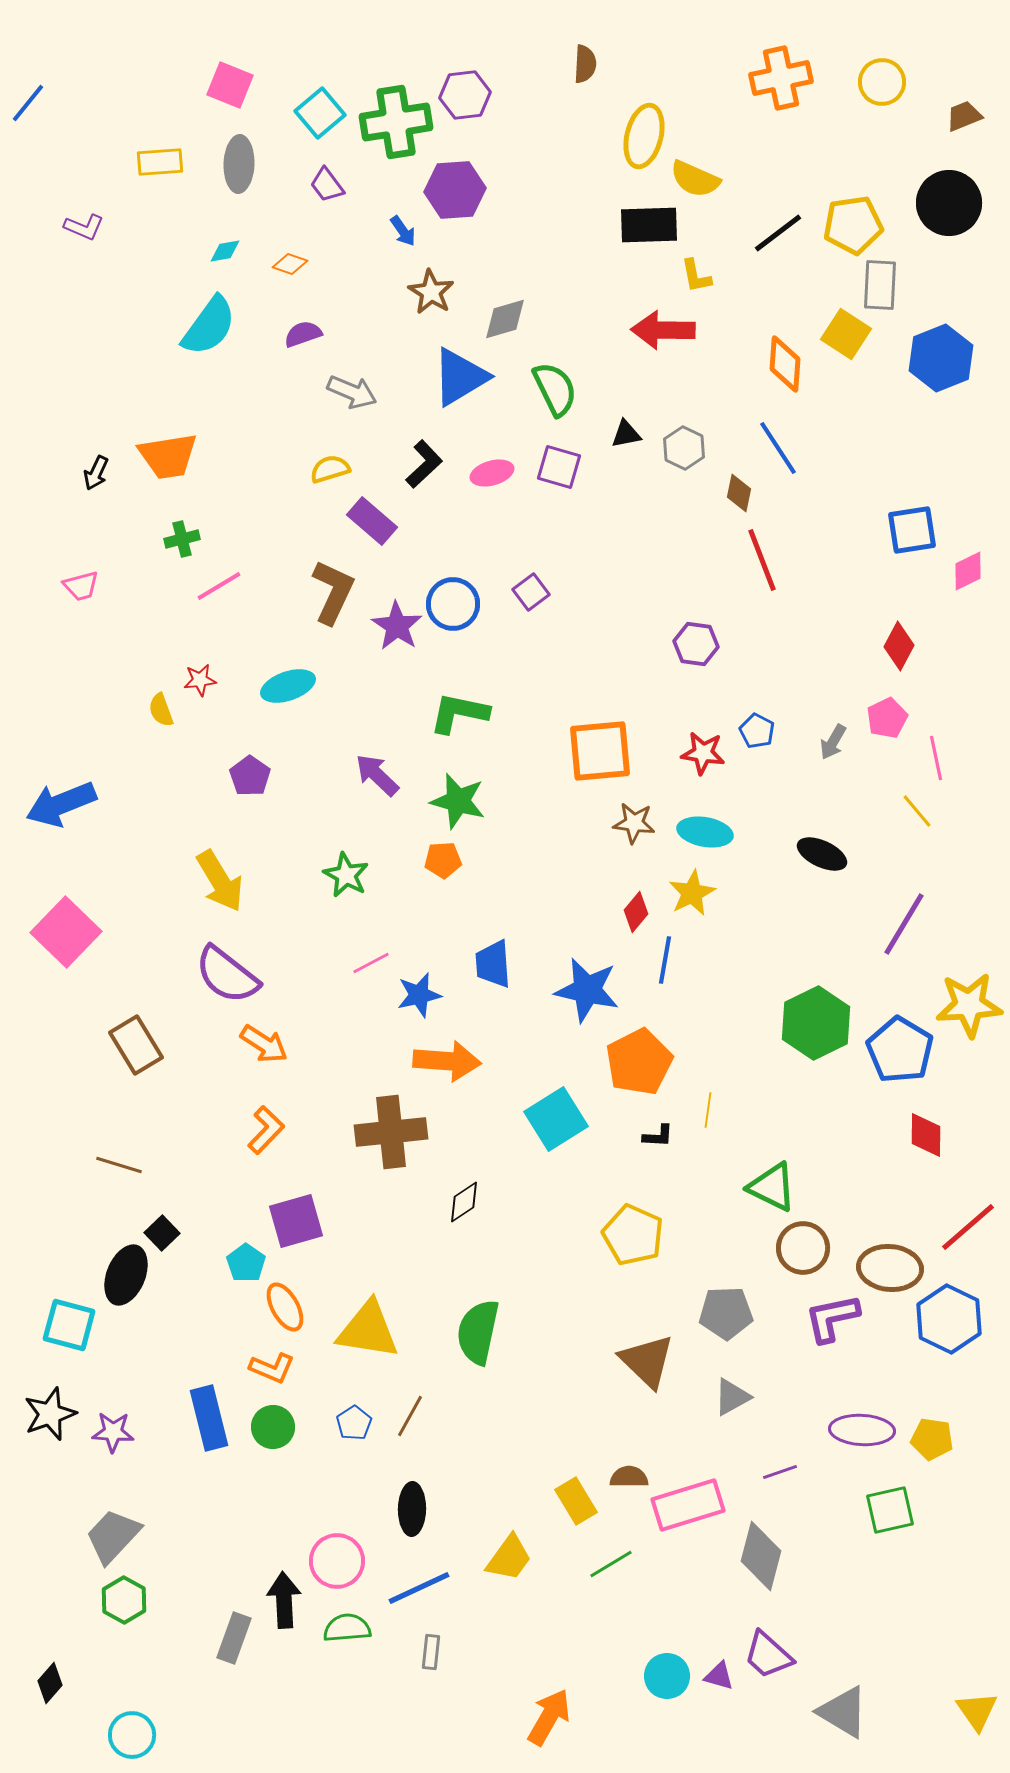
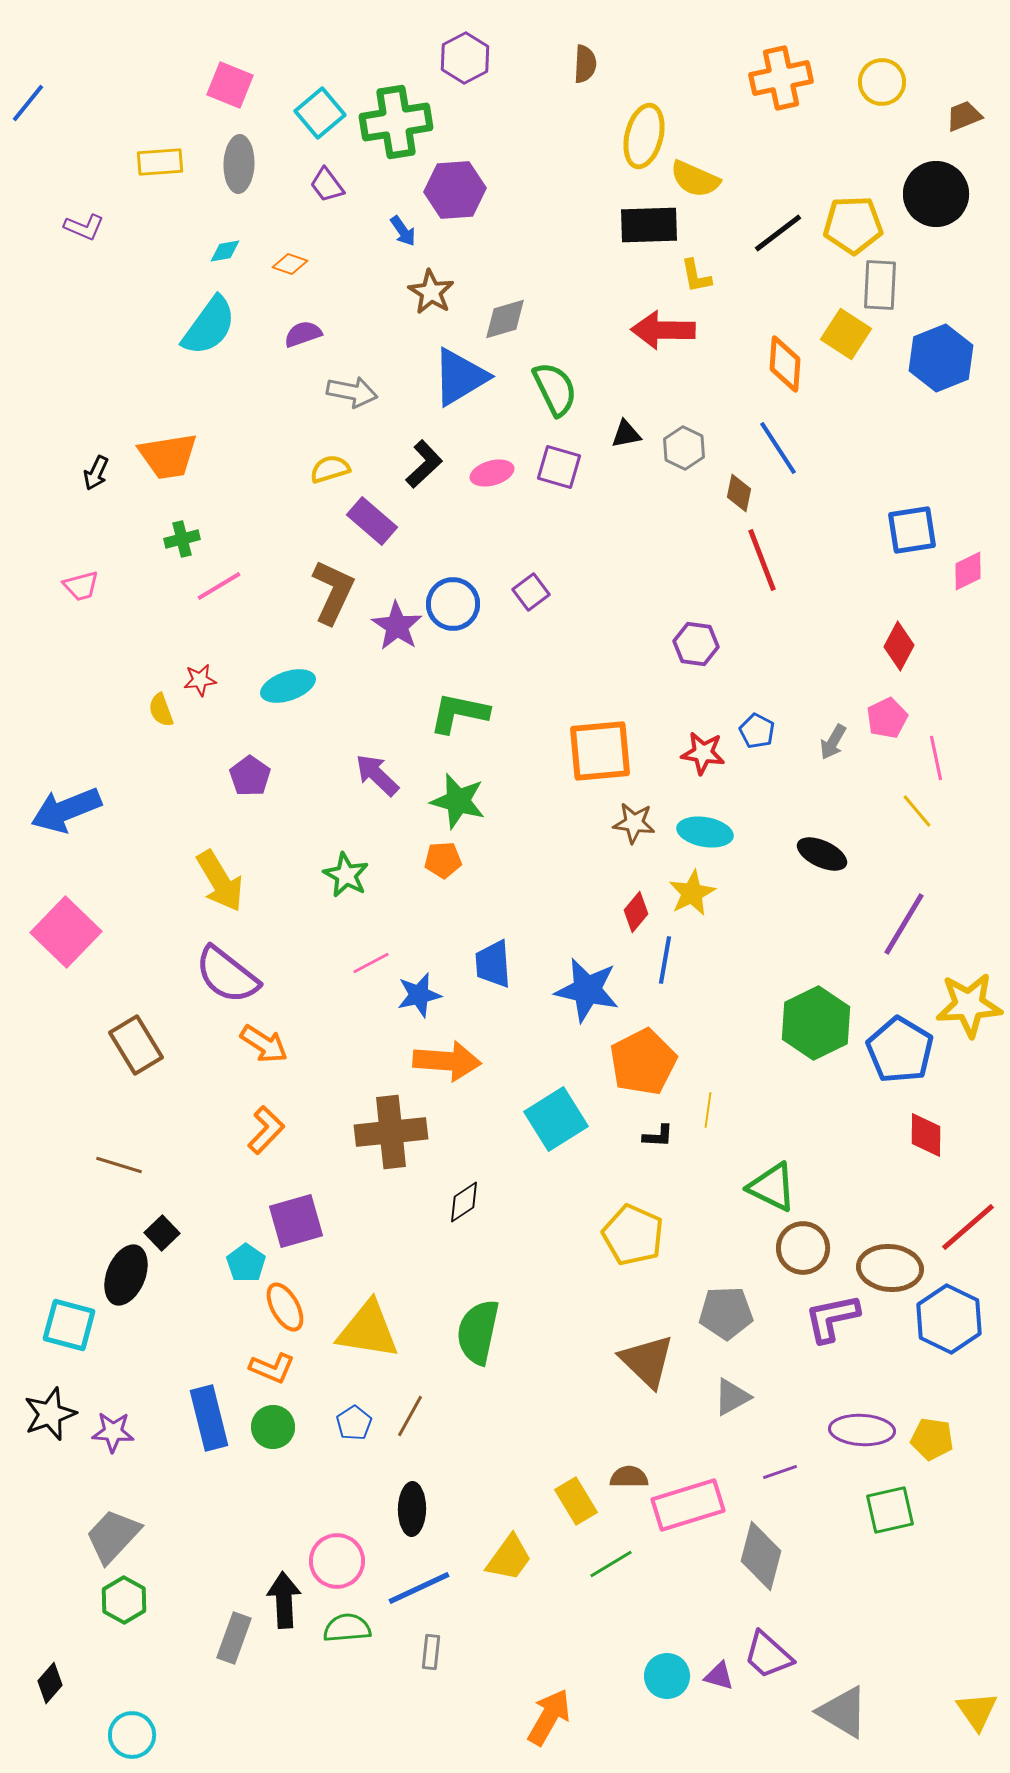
purple hexagon at (465, 95): moved 37 px up; rotated 21 degrees counterclockwise
black circle at (949, 203): moved 13 px left, 9 px up
yellow pentagon at (853, 225): rotated 6 degrees clockwise
gray arrow at (352, 392): rotated 12 degrees counterclockwise
blue arrow at (61, 804): moved 5 px right, 6 px down
orange pentagon at (639, 1062): moved 4 px right
